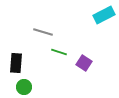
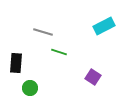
cyan rectangle: moved 11 px down
purple square: moved 9 px right, 14 px down
green circle: moved 6 px right, 1 px down
